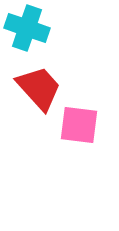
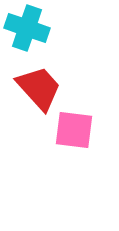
pink square: moved 5 px left, 5 px down
